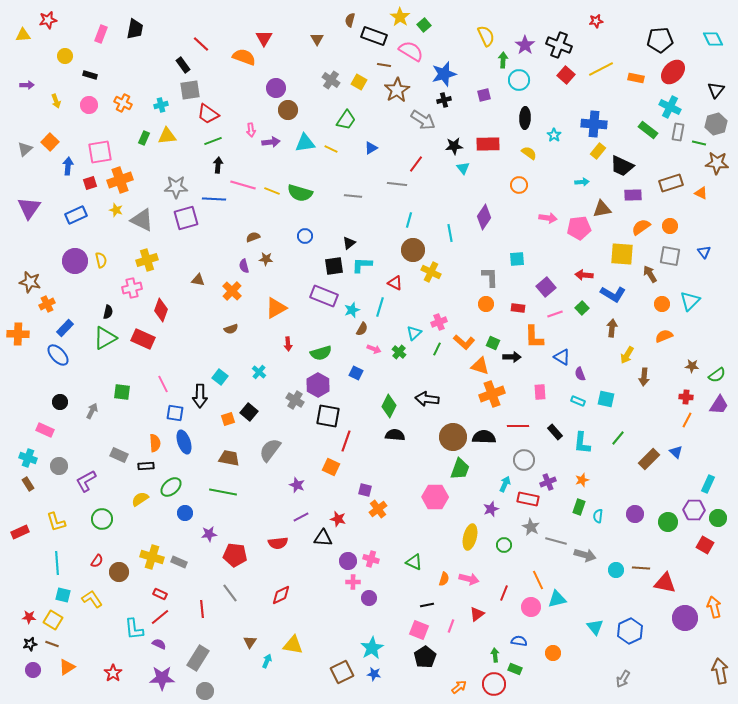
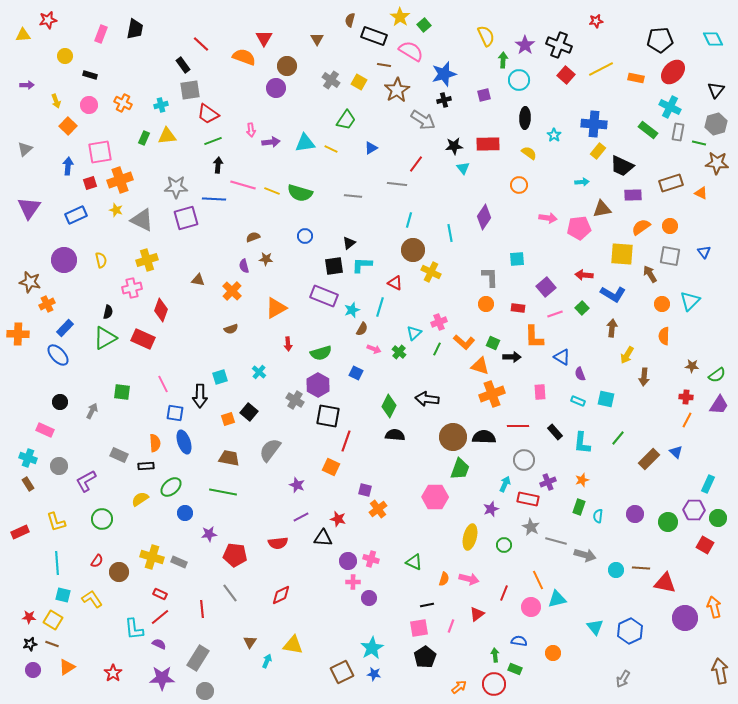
brown circle at (288, 110): moved 1 px left, 44 px up
orange square at (50, 142): moved 18 px right, 16 px up
purple circle at (75, 261): moved 11 px left, 1 px up
orange semicircle at (664, 336): rotated 66 degrees counterclockwise
cyan square at (220, 377): rotated 35 degrees clockwise
pink square at (419, 630): moved 2 px up; rotated 30 degrees counterclockwise
